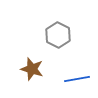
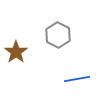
brown star: moved 16 px left, 17 px up; rotated 20 degrees clockwise
